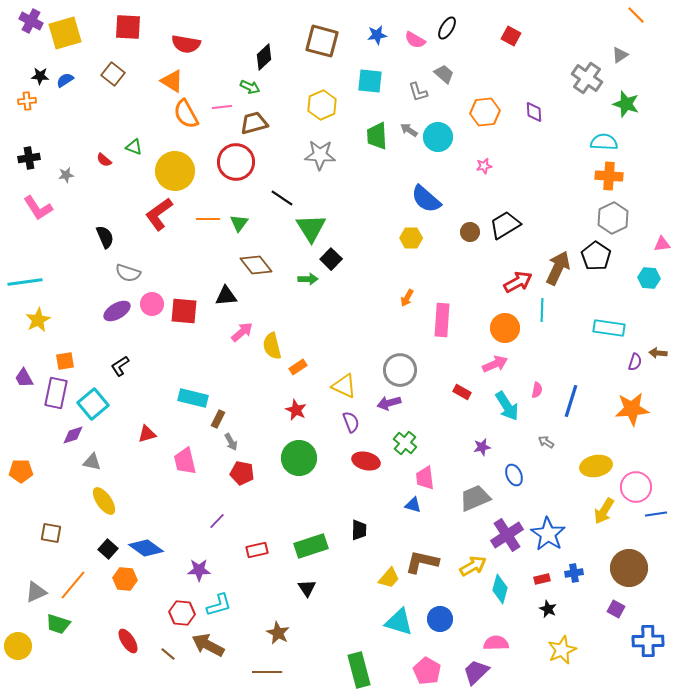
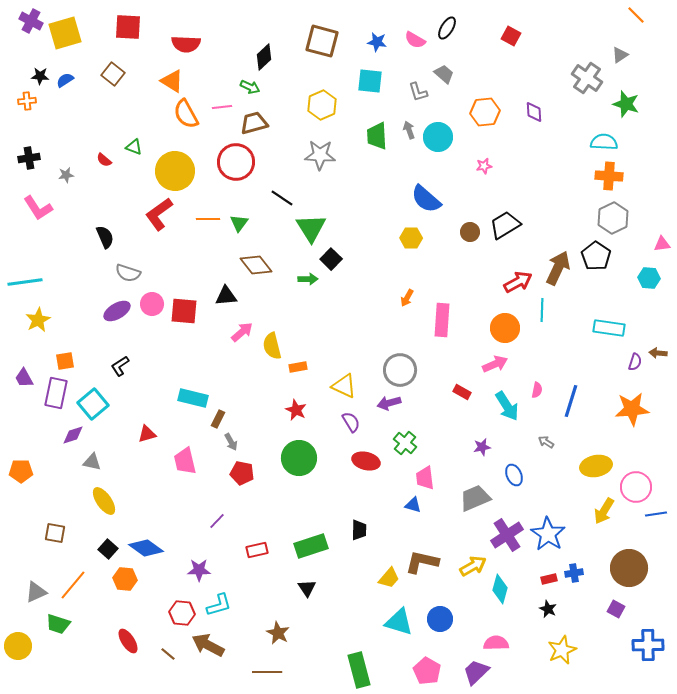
blue star at (377, 35): moved 7 px down; rotated 18 degrees clockwise
red semicircle at (186, 44): rotated 8 degrees counterclockwise
gray arrow at (409, 130): rotated 36 degrees clockwise
orange rectangle at (298, 367): rotated 24 degrees clockwise
purple semicircle at (351, 422): rotated 10 degrees counterclockwise
brown square at (51, 533): moved 4 px right
red rectangle at (542, 579): moved 7 px right
blue cross at (648, 641): moved 4 px down
